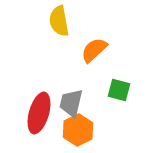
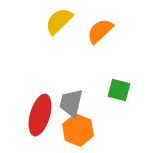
yellow semicircle: rotated 56 degrees clockwise
orange semicircle: moved 6 px right, 19 px up
red ellipse: moved 1 px right, 2 px down
orange hexagon: rotated 12 degrees counterclockwise
